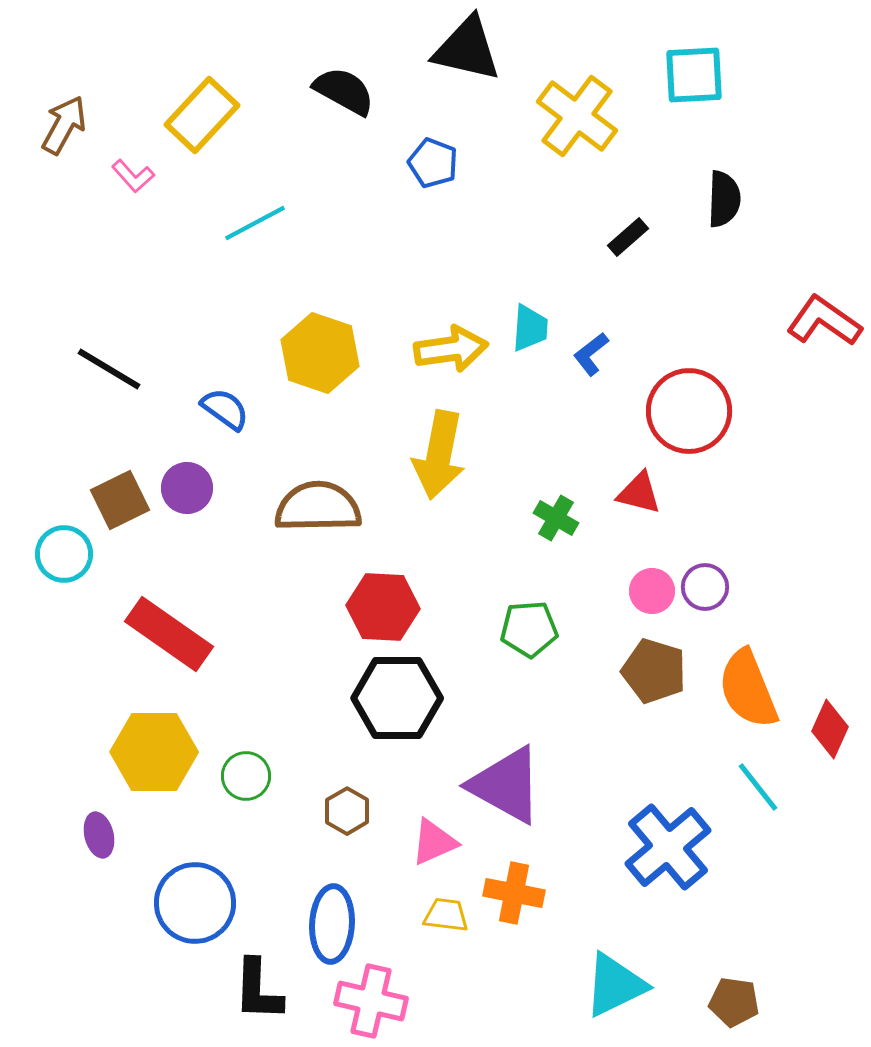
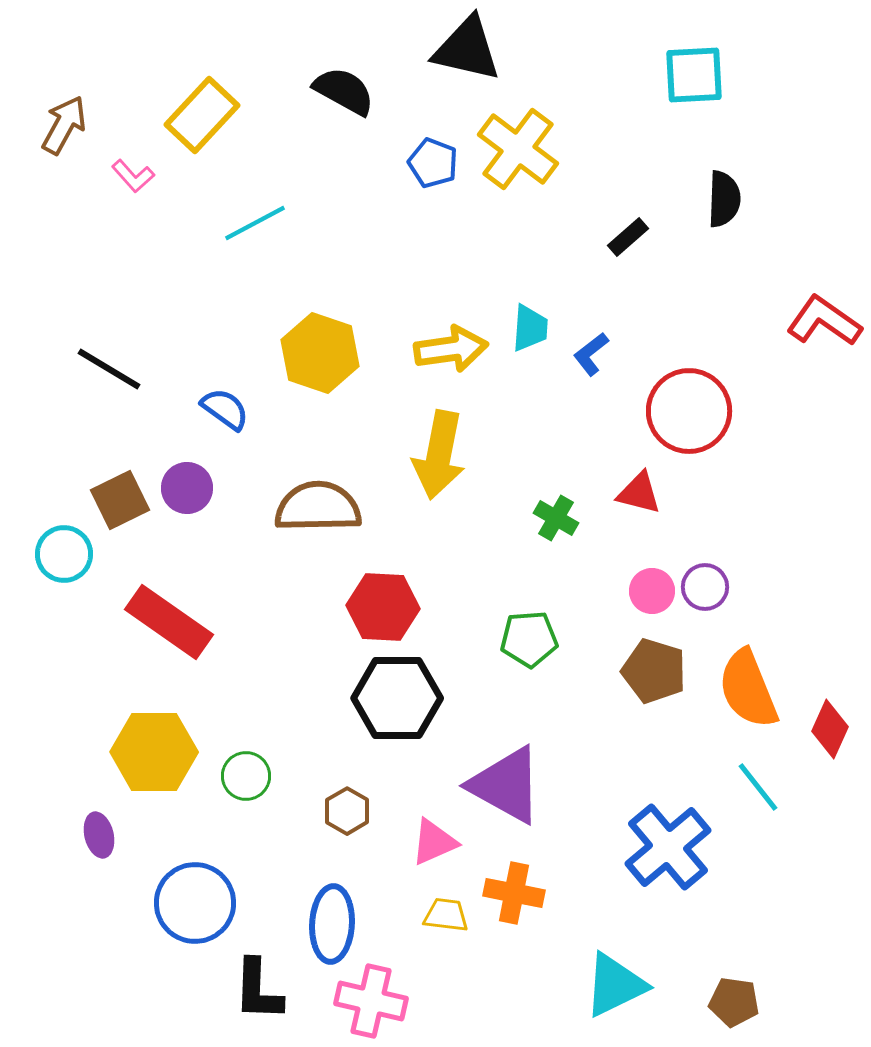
yellow cross at (577, 116): moved 59 px left, 33 px down
green pentagon at (529, 629): moved 10 px down
red rectangle at (169, 634): moved 12 px up
